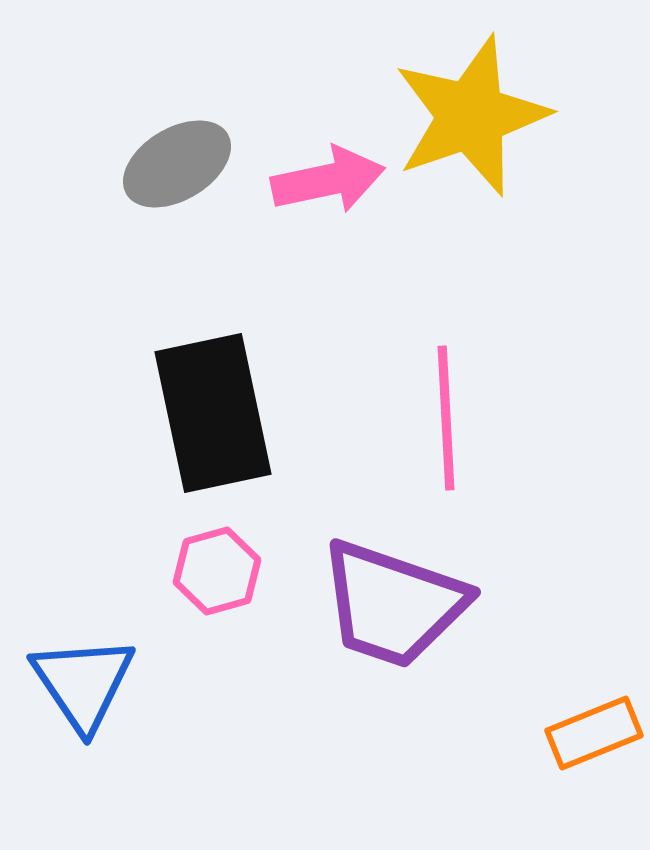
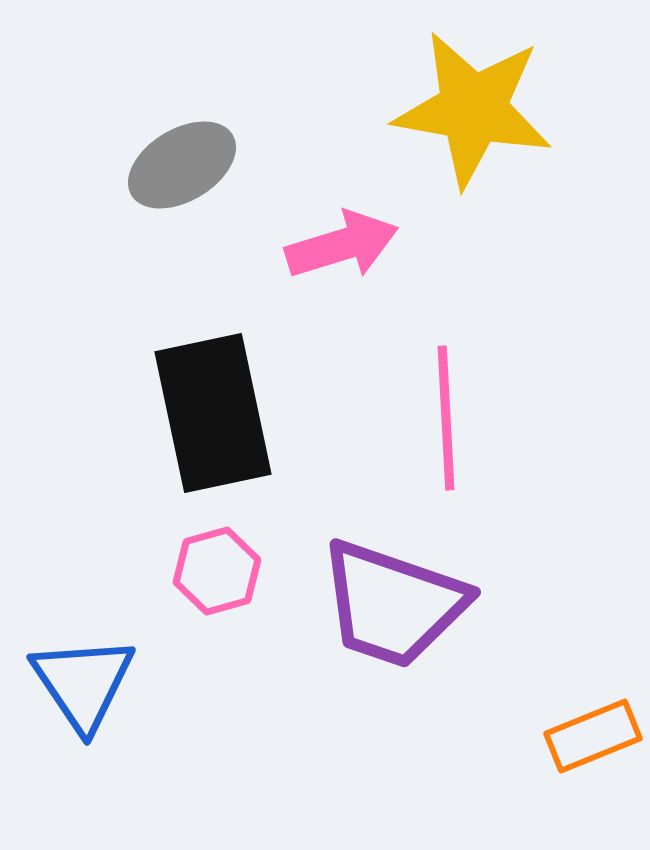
yellow star: moved 2 px right, 7 px up; rotated 29 degrees clockwise
gray ellipse: moved 5 px right, 1 px down
pink arrow: moved 14 px right, 65 px down; rotated 5 degrees counterclockwise
orange rectangle: moved 1 px left, 3 px down
